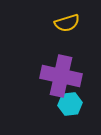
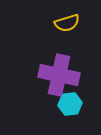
purple cross: moved 2 px left, 1 px up
